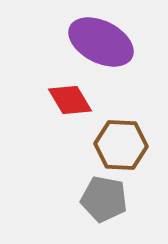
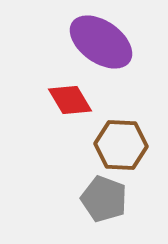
purple ellipse: rotated 8 degrees clockwise
gray pentagon: rotated 9 degrees clockwise
